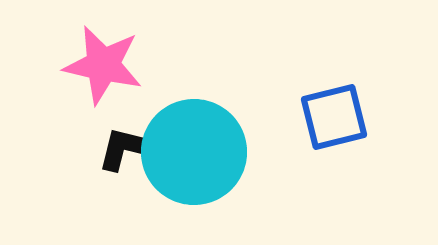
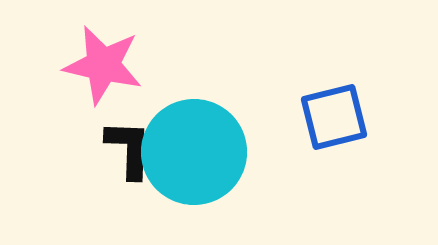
black L-shape: rotated 78 degrees clockwise
